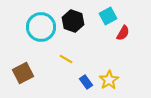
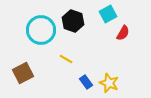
cyan square: moved 2 px up
cyan circle: moved 3 px down
yellow star: moved 3 px down; rotated 18 degrees counterclockwise
